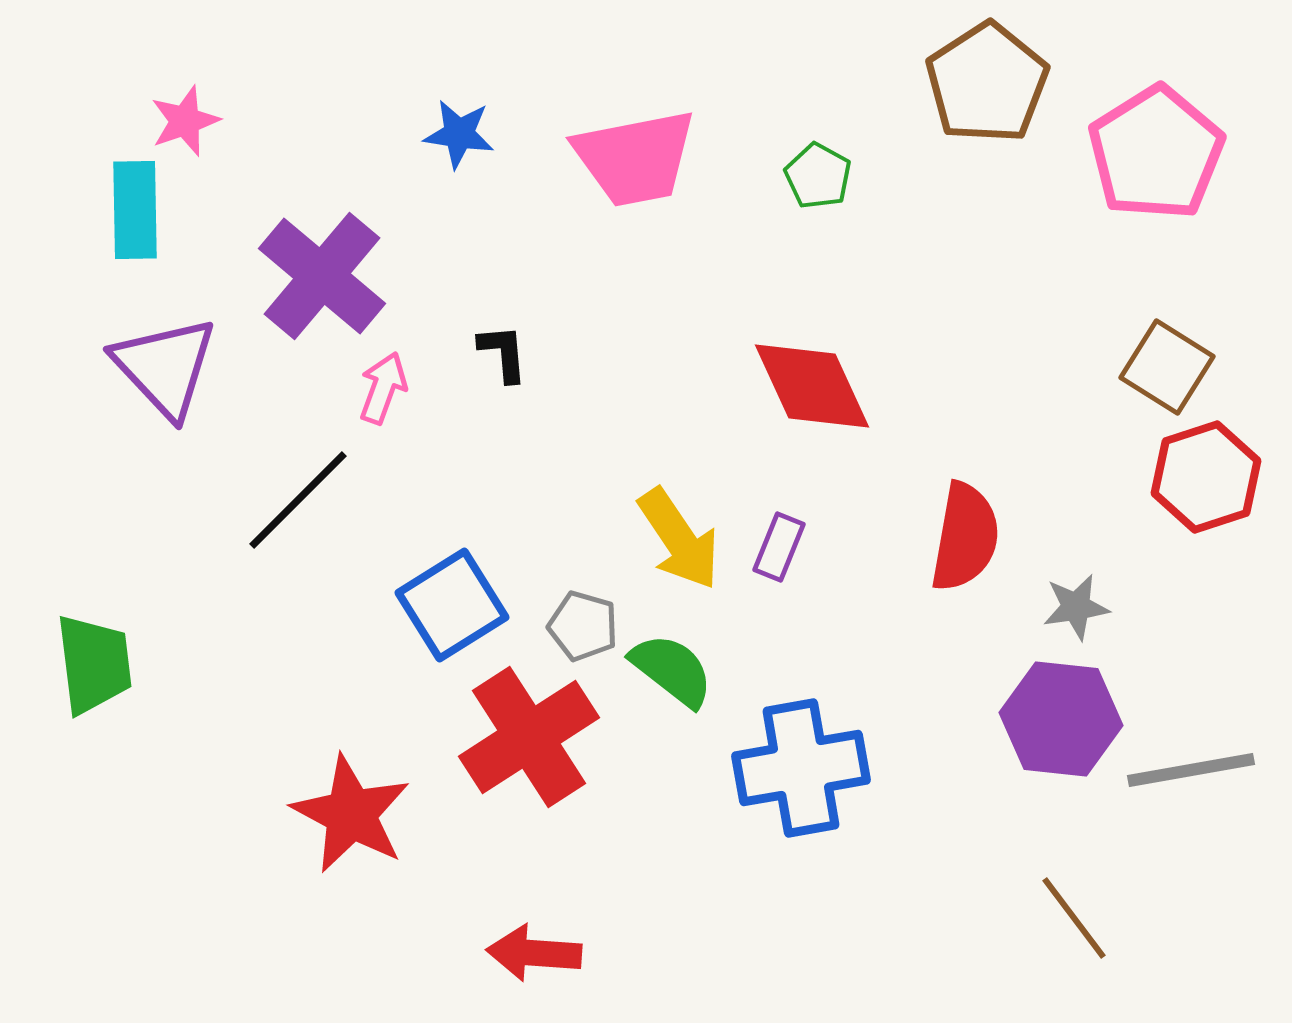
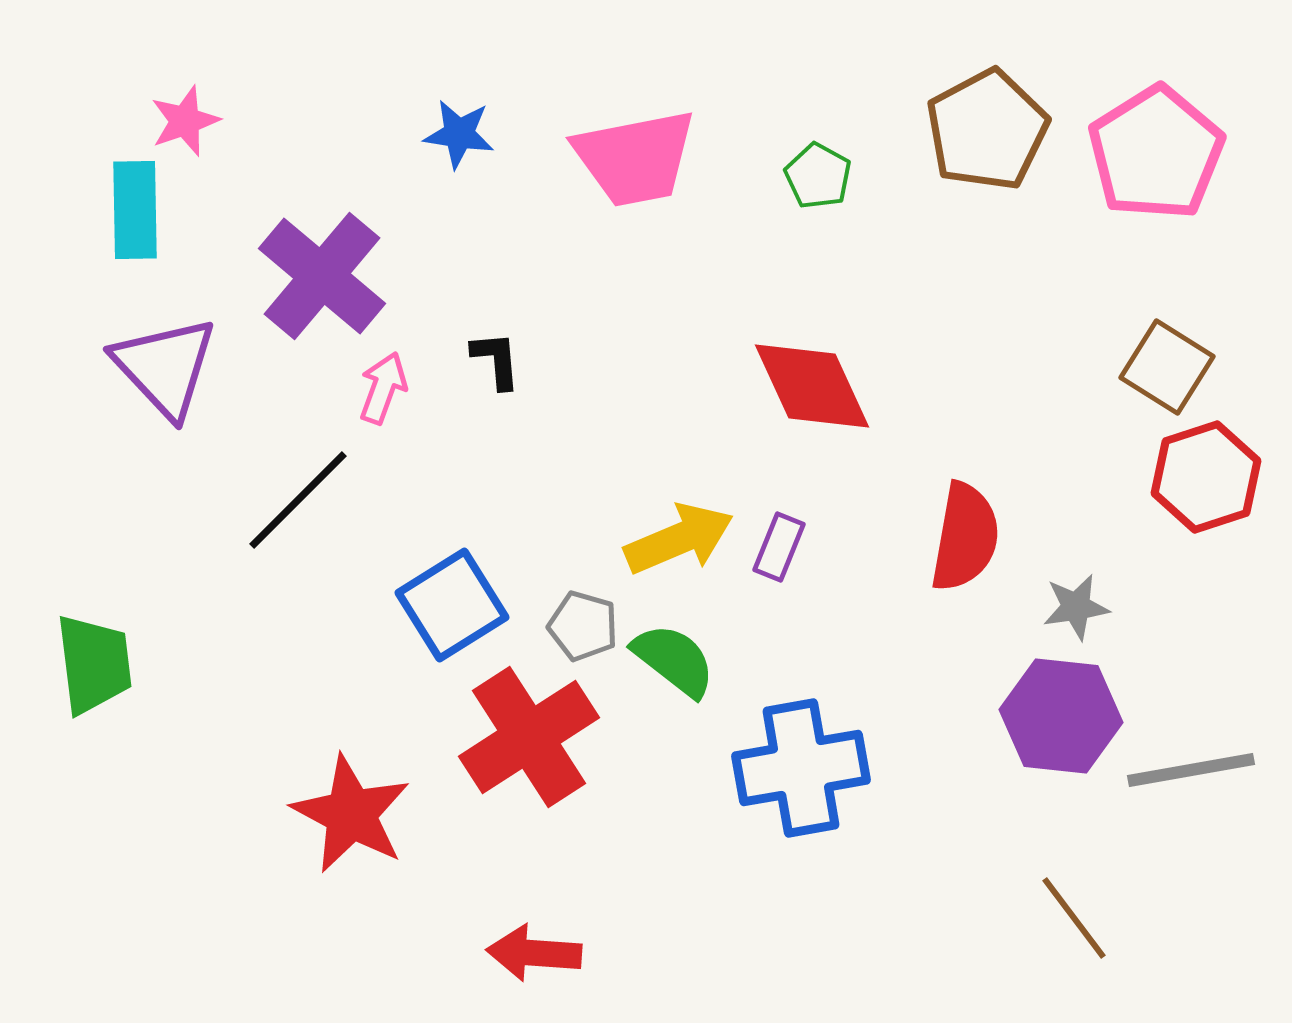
brown pentagon: moved 47 px down; rotated 5 degrees clockwise
black L-shape: moved 7 px left, 7 px down
yellow arrow: rotated 79 degrees counterclockwise
green semicircle: moved 2 px right, 10 px up
purple hexagon: moved 3 px up
